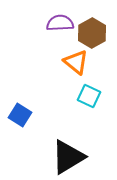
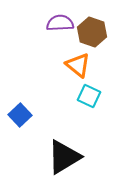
brown hexagon: moved 1 px up; rotated 12 degrees counterclockwise
orange triangle: moved 2 px right, 3 px down
blue square: rotated 15 degrees clockwise
black triangle: moved 4 px left
